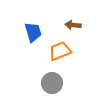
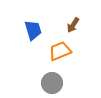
brown arrow: rotated 63 degrees counterclockwise
blue trapezoid: moved 2 px up
